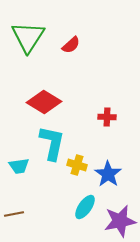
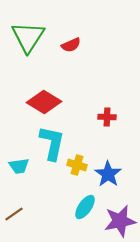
red semicircle: rotated 18 degrees clockwise
brown line: rotated 24 degrees counterclockwise
